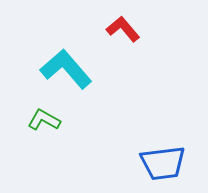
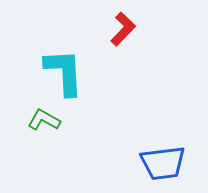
red L-shape: rotated 84 degrees clockwise
cyan L-shape: moved 2 px left, 3 px down; rotated 38 degrees clockwise
